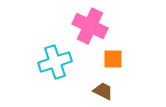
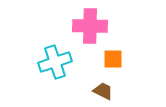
pink cross: rotated 24 degrees counterclockwise
